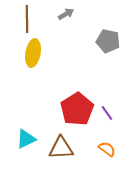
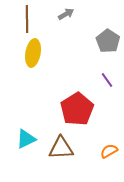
gray pentagon: rotated 20 degrees clockwise
purple line: moved 33 px up
orange semicircle: moved 2 px right, 2 px down; rotated 66 degrees counterclockwise
